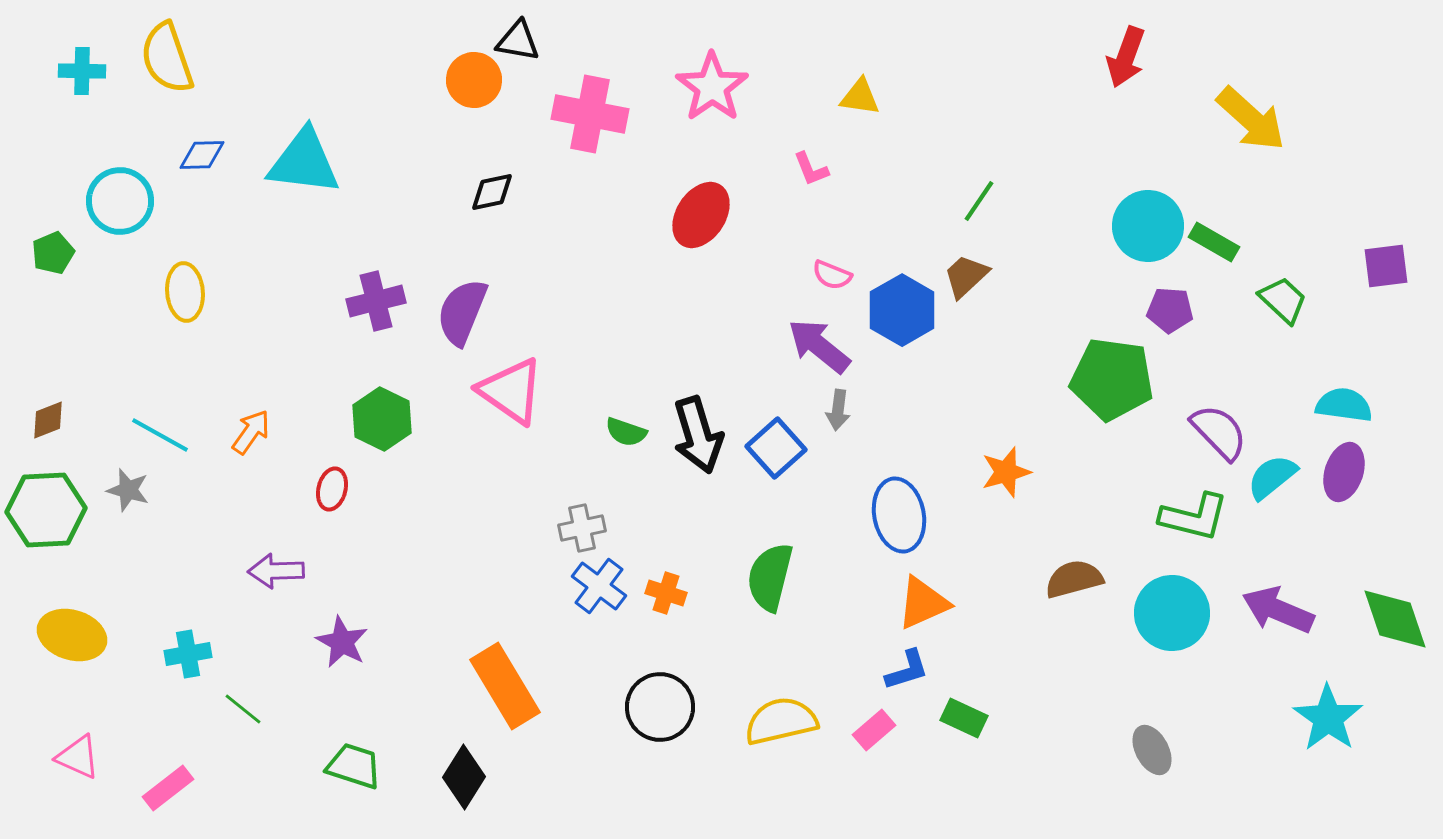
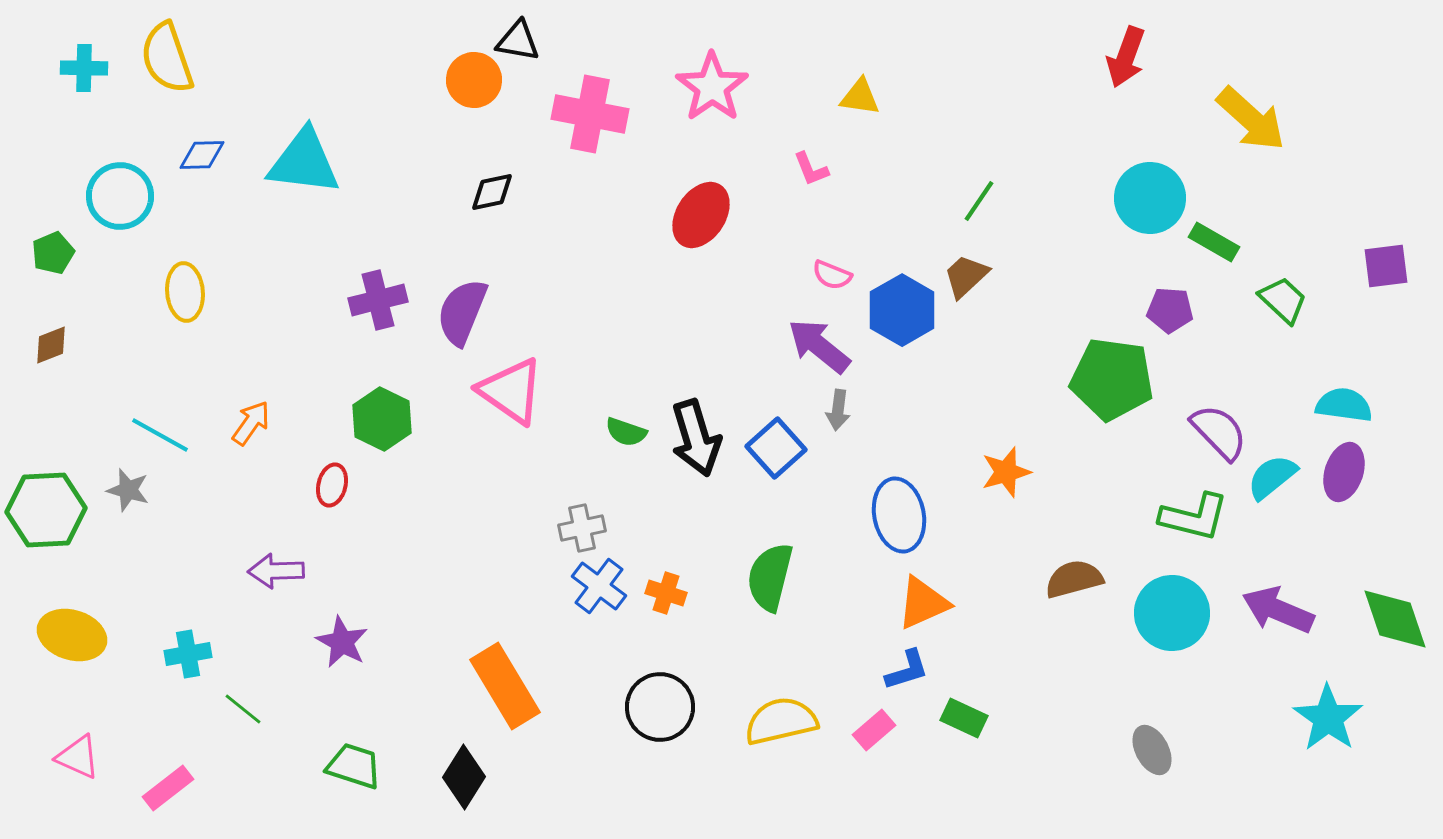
cyan cross at (82, 71): moved 2 px right, 3 px up
cyan circle at (120, 201): moved 5 px up
cyan circle at (1148, 226): moved 2 px right, 28 px up
purple cross at (376, 301): moved 2 px right, 1 px up
brown diamond at (48, 420): moved 3 px right, 75 px up
orange arrow at (251, 432): moved 9 px up
black arrow at (698, 435): moved 2 px left, 3 px down
red ellipse at (332, 489): moved 4 px up
